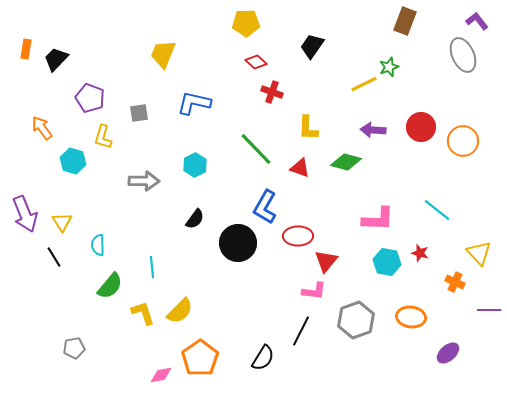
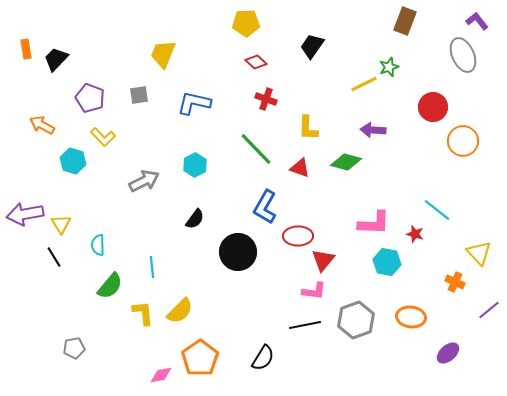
orange rectangle at (26, 49): rotated 18 degrees counterclockwise
red cross at (272, 92): moved 6 px left, 7 px down
gray square at (139, 113): moved 18 px up
red circle at (421, 127): moved 12 px right, 20 px up
orange arrow at (42, 128): moved 3 px up; rotated 25 degrees counterclockwise
yellow L-shape at (103, 137): rotated 60 degrees counterclockwise
gray arrow at (144, 181): rotated 28 degrees counterclockwise
purple arrow at (25, 214): rotated 102 degrees clockwise
pink L-shape at (378, 219): moved 4 px left, 4 px down
yellow triangle at (62, 222): moved 1 px left, 2 px down
black circle at (238, 243): moved 9 px down
red star at (420, 253): moved 5 px left, 19 px up
red triangle at (326, 261): moved 3 px left, 1 px up
purple line at (489, 310): rotated 40 degrees counterclockwise
yellow L-shape at (143, 313): rotated 12 degrees clockwise
black line at (301, 331): moved 4 px right, 6 px up; rotated 52 degrees clockwise
